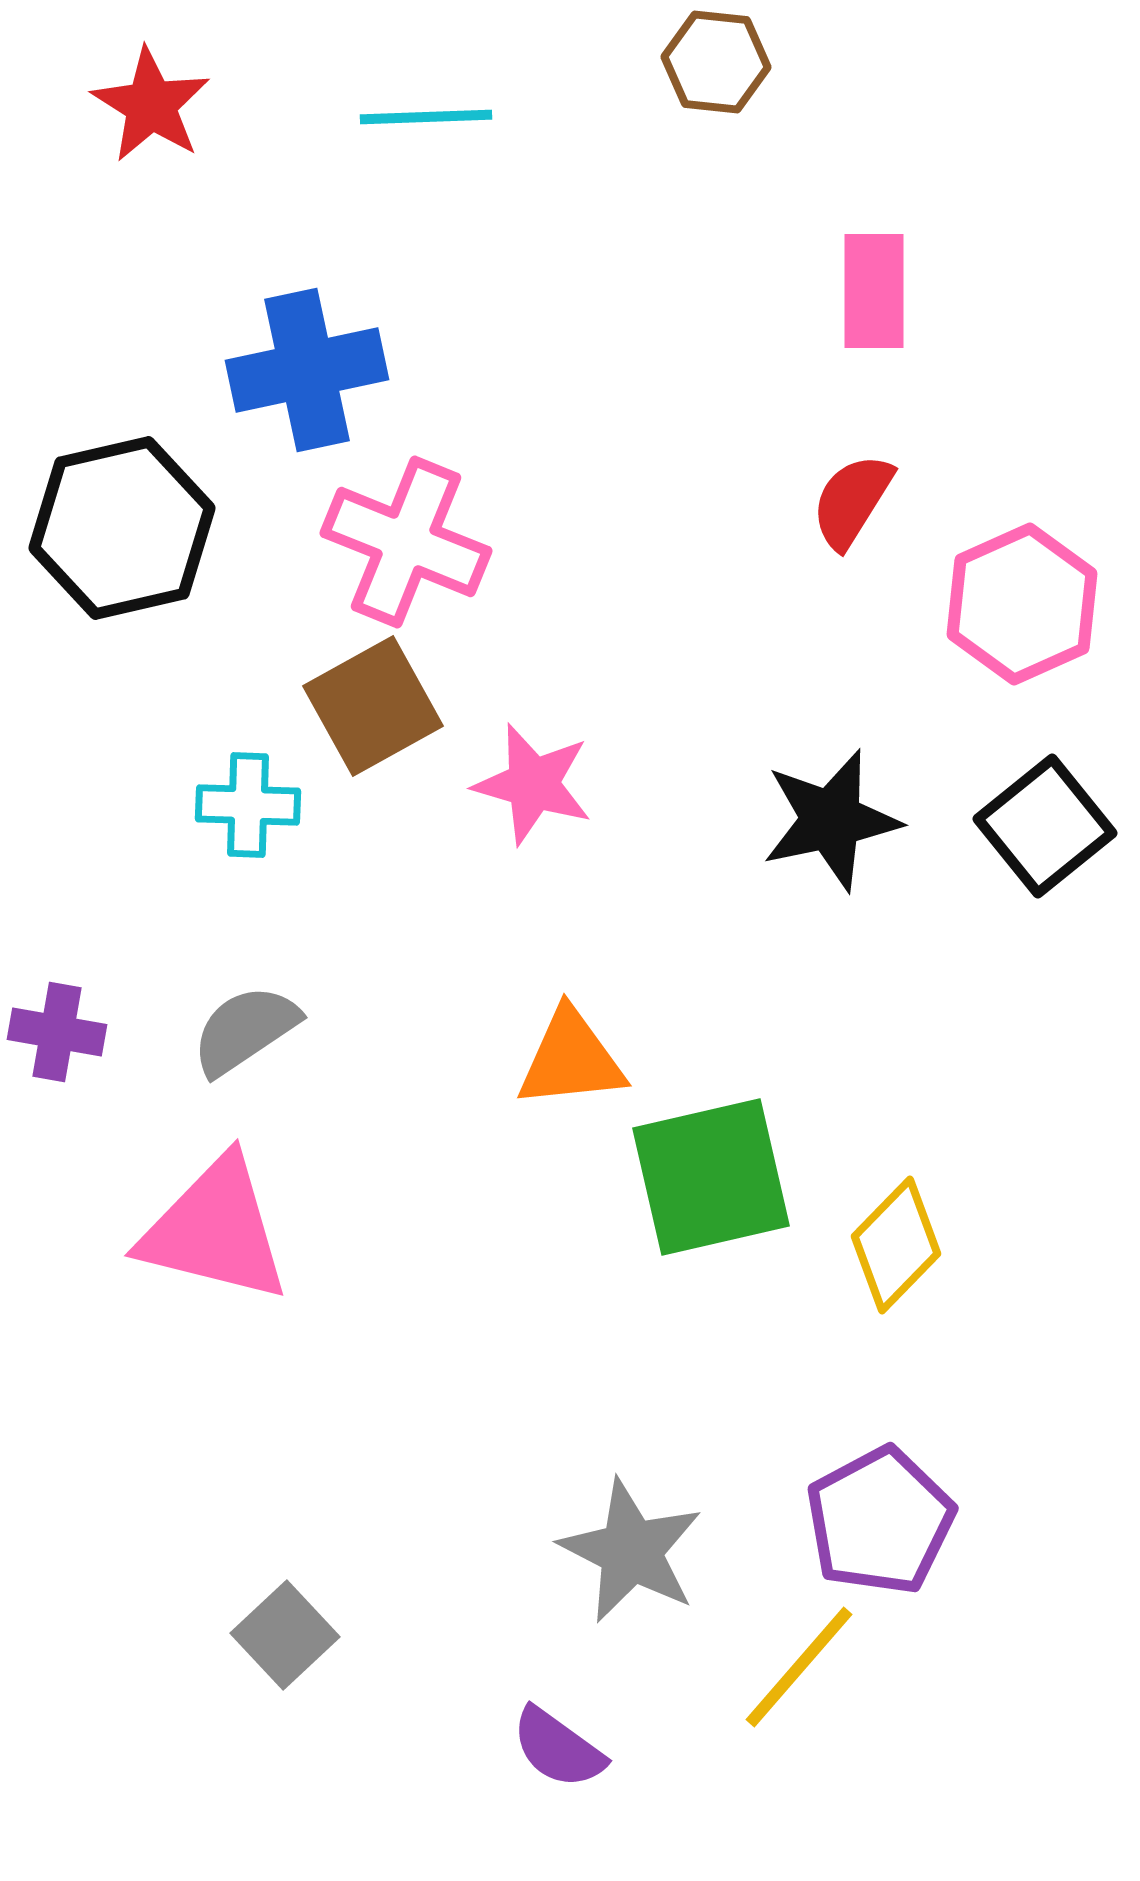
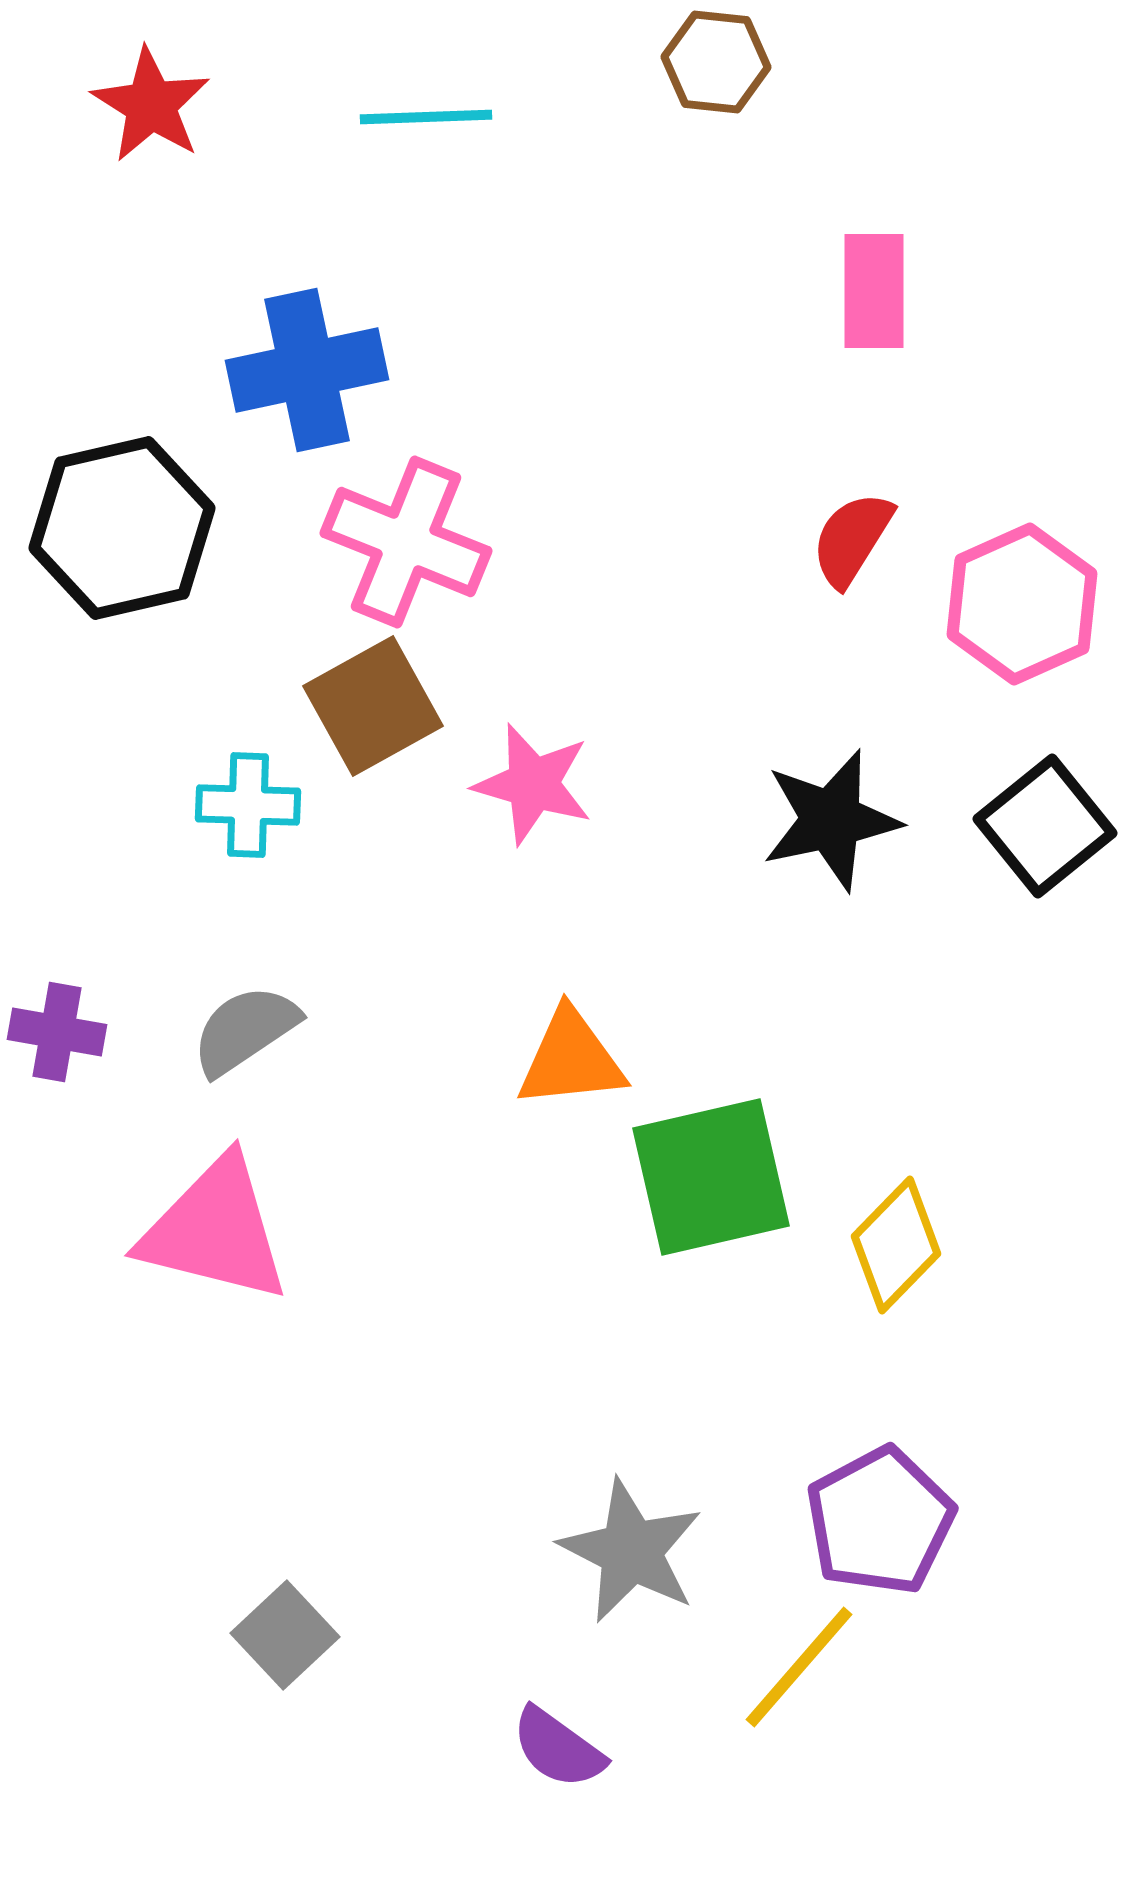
red semicircle: moved 38 px down
